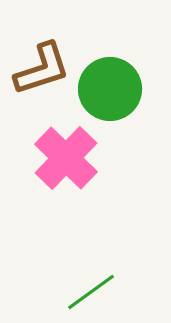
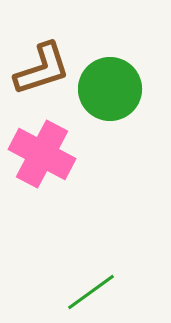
pink cross: moved 24 px left, 4 px up; rotated 16 degrees counterclockwise
